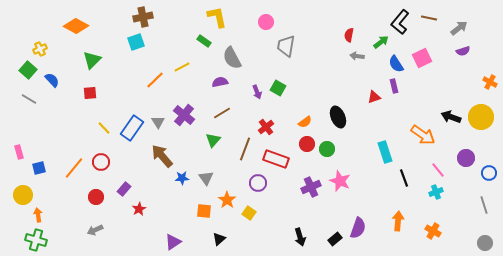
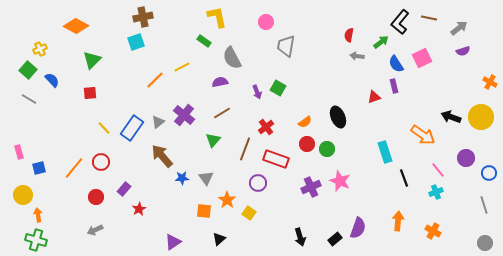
gray triangle at (158, 122): rotated 24 degrees clockwise
